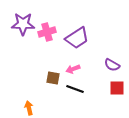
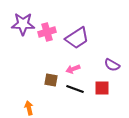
brown square: moved 2 px left, 2 px down
red square: moved 15 px left
